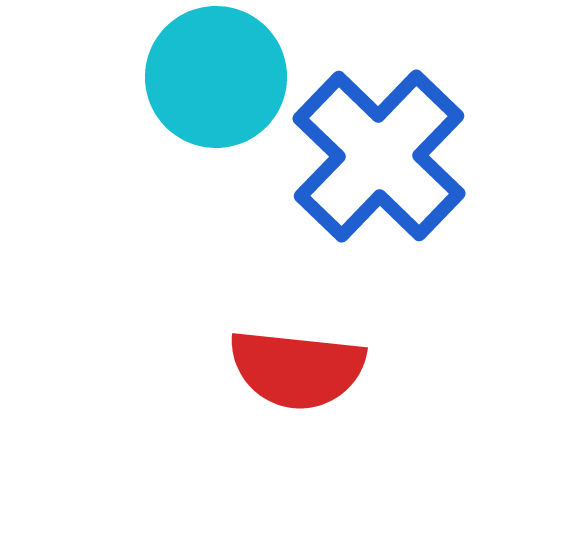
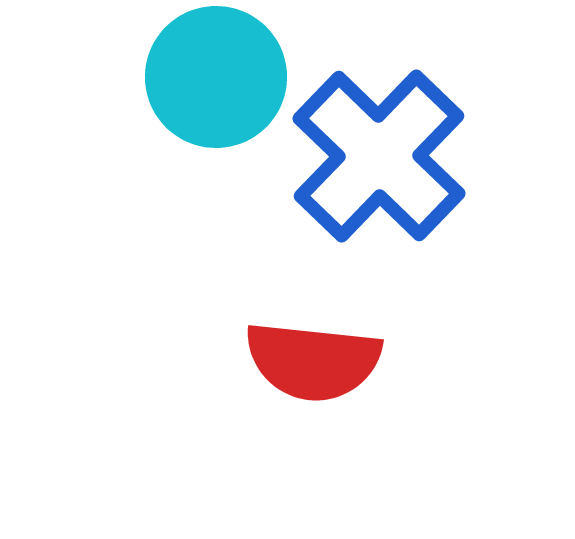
red semicircle: moved 16 px right, 8 px up
